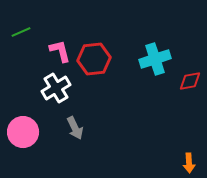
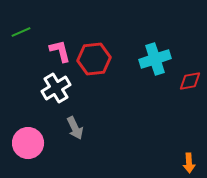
pink circle: moved 5 px right, 11 px down
